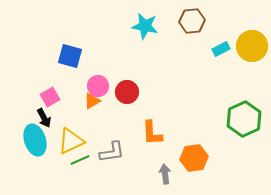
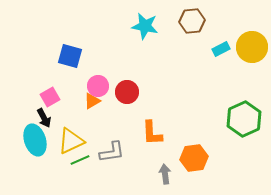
yellow circle: moved 1 px down
